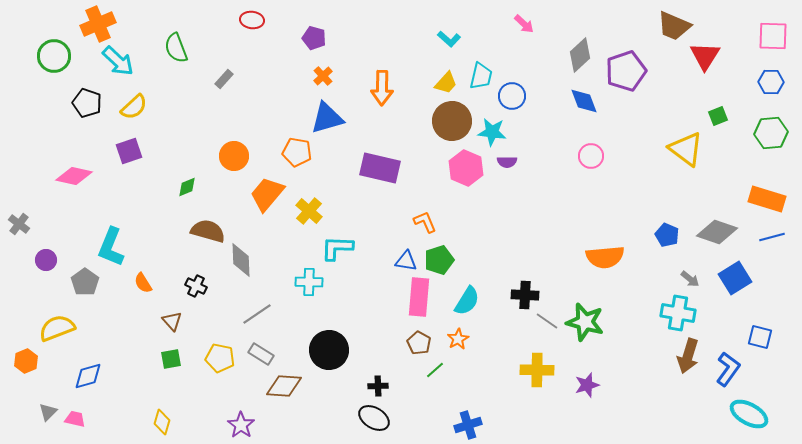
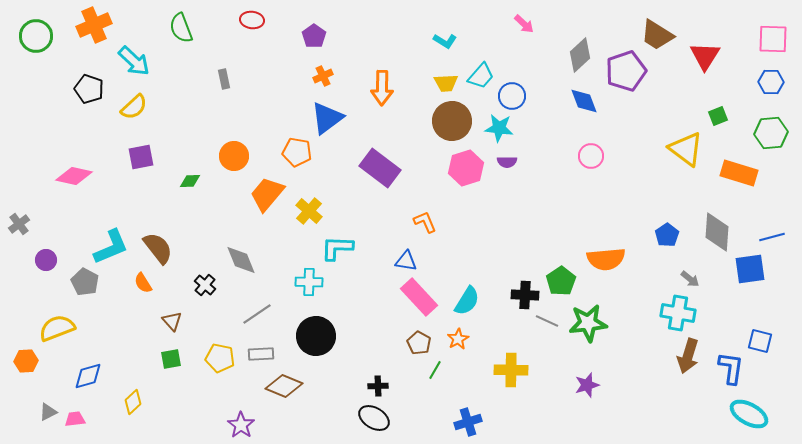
orange cross at (98, 24): moved 4 px left, 1 px down
brown trapezoid at (674, 26): moved 17 px left, 9 px down; rotated 9 degrees clockwise
pink square at (773, 36): moved 3 px down
purple pentagon at (314, 38): moved 2 px up; rotated 20 degrees clockwise
cyan L-shape at (449, 39): moved 4 px left, 2 px down; rotated 10 degrees counterclockwise
green semicircle at (176, 48): moved 5 px right, 20 px up
green circle at (54, 56): moved 18 px left, 20 px up
cyan arrow at (118, 61): moved 16 px right
orange cross at (323, 76): rotated 18 degrees clockwise
cyan trapezoid at (481, 76): rotated 28 degrees clockwise
gray rectangle at (224, 79): rotated 54 degrees counterclockwise
yellow trapezoid at (446, 83): rotated 45 degrees clockwise
black pentagon at (87, 103): moved 2 px right, 14 px up
blue triangle at (327, 118): rotated 21 degrees counterclockwise
cyan star at (492, 132): moved 7 px right, 4 px up
purple square at (129, 151): moved 12 px right, 6 px down; rotated 8 degrees clockwise
purple rectangle at (380, 168): rotated 24 degrees clockwise
pink hexagon at (466, 168): rotated 20 degrees clockwise
green diamond at (187, 187): moved 3 px right, 6 px up; rotated 20 degrees clockwise
orange rectangle at (767, 199): moved 28 px left, 26 px up
gray cross at (19, 224): rotated 15 degrees clockwise
brown semicircle at (208, 231): moved 50 px left, 17 px down; rotated 36 degrees clockwise
gray diamond at (717, 232): rotated 75 degrees clockwise
blue pentagon at (667, 235): rotated 15 degrees clockwise
cyan L-shape at (111, 247): rotated 135 degrees counterclockwise
orange semicircle at (605, 257): moved 1 px right, 2 px down
gray diamond at (241, 260): rotated 20 degrees counterclockwise
green pentagon at (439, 260): moved 122 px right, 21 px down; rotated 16 degrees counterclockwise
blue square at (735, 278): moved 15 px right, 9 px up; rotated 24 degrees clockwise
gray pentagon at (85, 282): rotated 8 degrees counterclockwise
black cross at (196, 286): moved 9 px right, 1 px up; rotated 15 degrees clockwise
pink rectangle at (419, 297): rotated 48 degrees counterclockwise
gray line at (547, 321): rotated 10 degrees counterclockwise
green star at (585, 322): moved 3 px right, 1 px down; rotated 21 degrees counterclockwise
blue square at (760, 337): moved 4 px down
black circle at (329, 350): moved 13 px left, 14 px up
gray rectangle at (261, 354): rotated 35 degrees counterclockwise
orange hexagon at (26, 361): rotated 20 degrees clockwise
blue L-shape at (728, 369): moved 3 px right, 1 px up; rotated 28 degrees counterclockwise
green line at (435, 370): rotated 18 degrees counterclockwise
yellow cross at (537, 370): moved 26 px left
brown diamond at (284, 386): rotated 18 degrees clockwise
gray triangle at (48, 412): rotated 18 degrees clockwise
pink trapezoid at (75, 419): rotated 20 degrees counterclockwise
yellow diamond at (162, 422): moved 29 px left, 20 px up; rotated 30 degrees clockwise
blue cross at (468, 425): moved 3 px up
